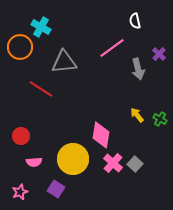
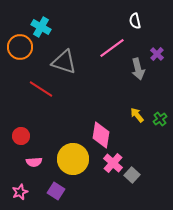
purple cross: moved 2 px left
gray triangle: rotated 24 degrees clockwise
green cross: rotated 24 degrees clockwise
gray square: moved 3 px left, 11 px down
purple square: moved 2 px down
